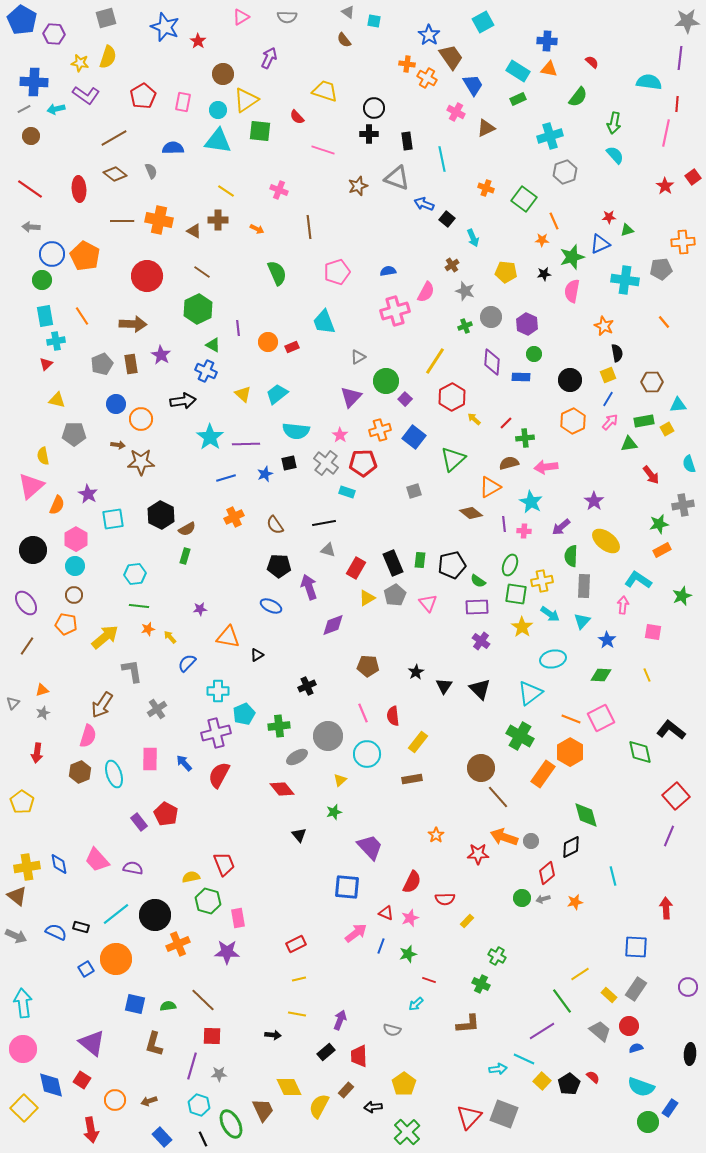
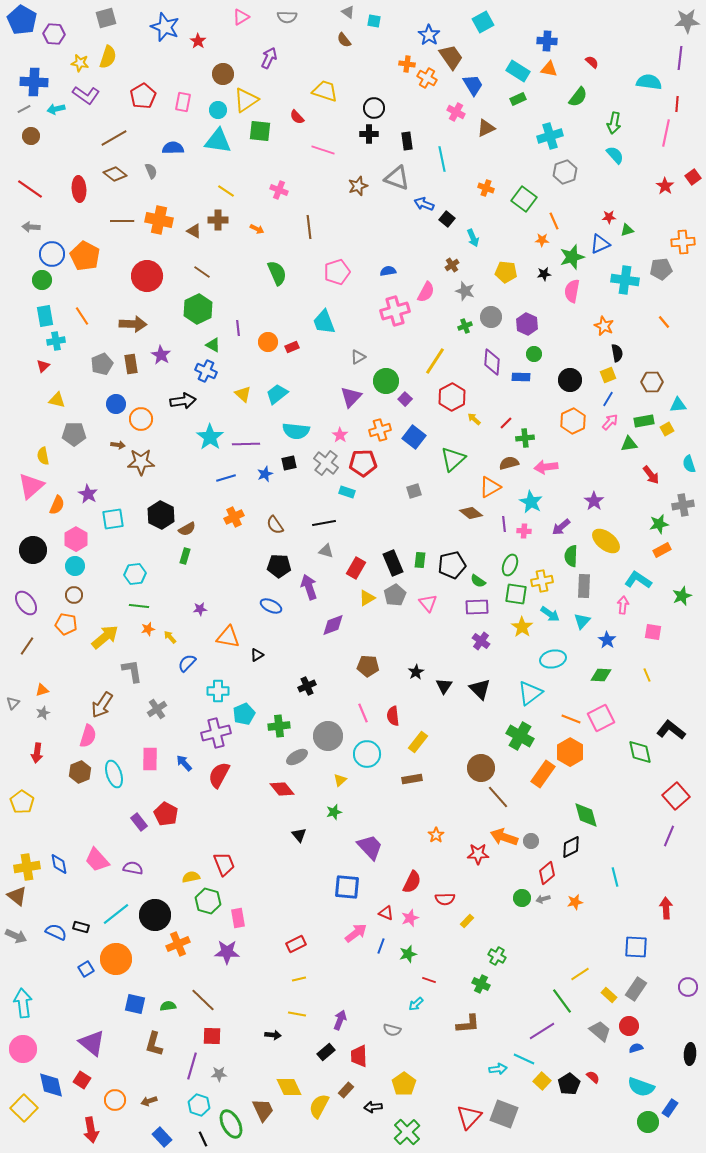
red triangle at (46, 364): moved 3 px left, 2 px down
gray triangle at (328, 550): moved 2 px left, 1 px down
cyan line at (613, 876): moved 2 px right, 1 px down
